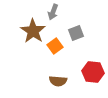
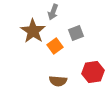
red hexagon: rotated 15 degrees counterclockwise
